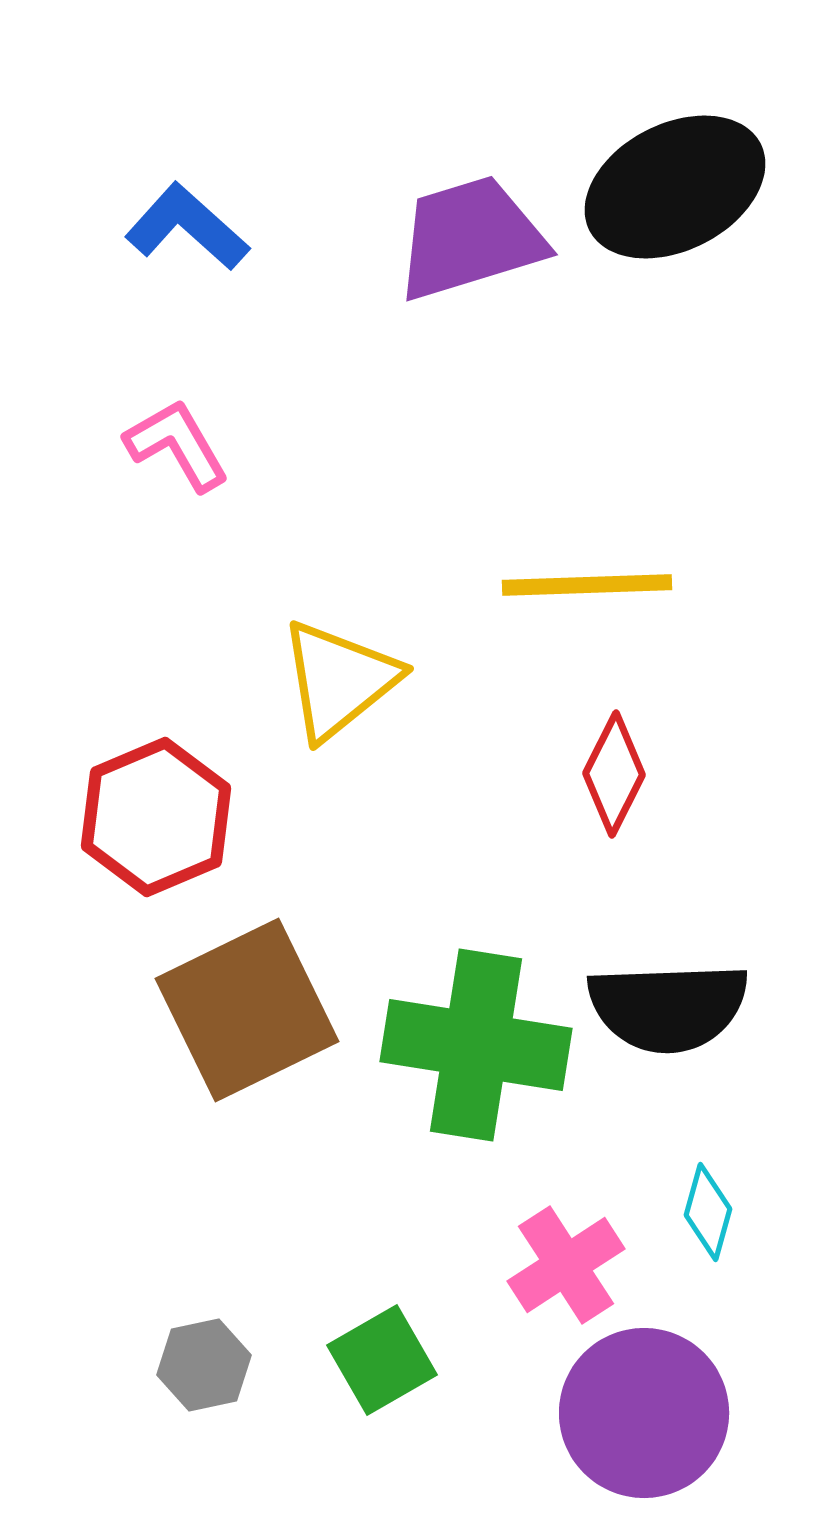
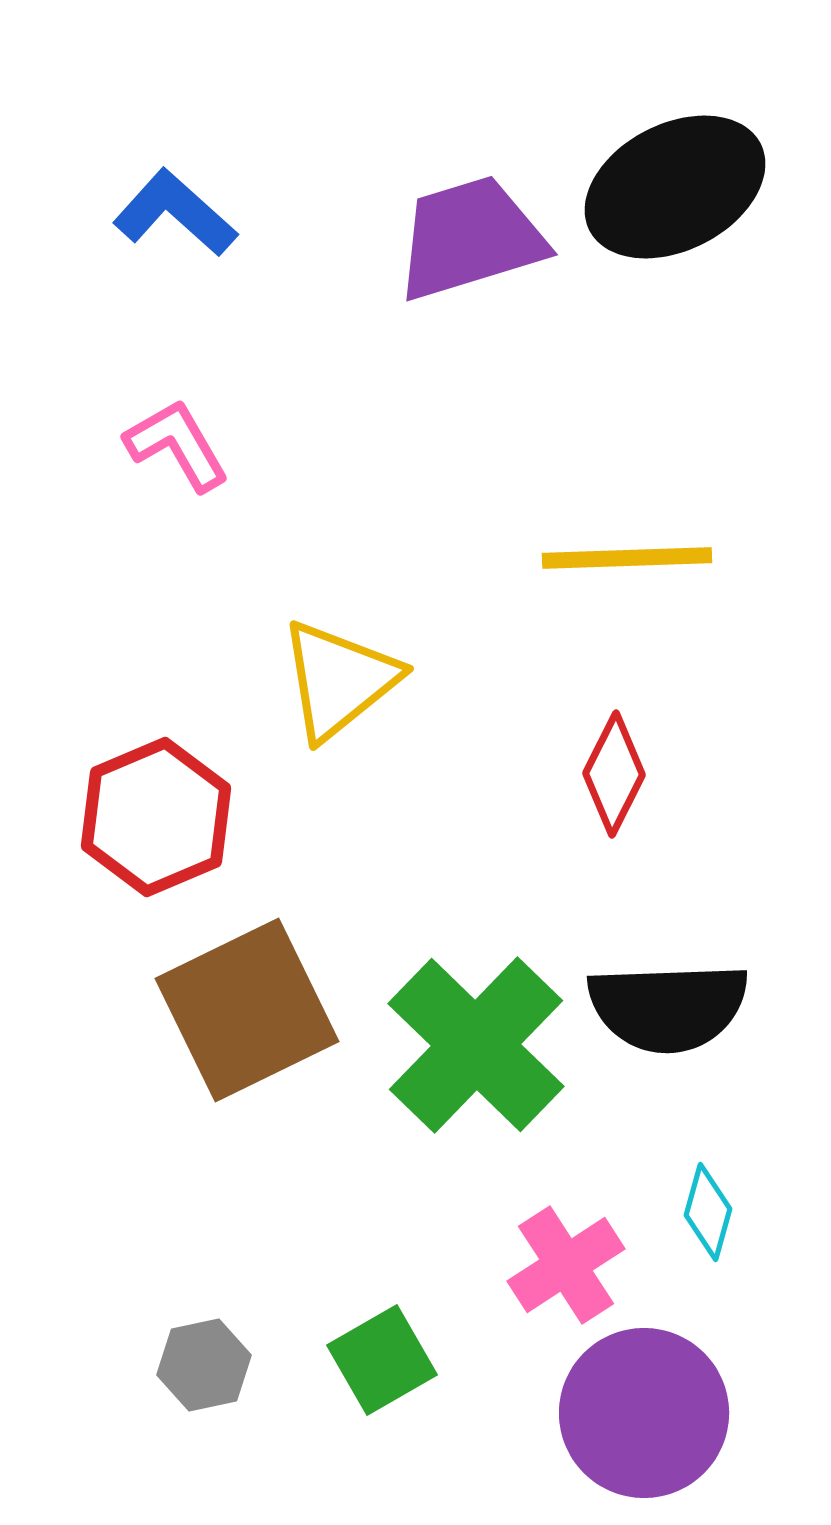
blue L-shape: moved 12 px left, 14 px up
yellow line: moved 40 px right, 27 px up
green cross: rotated 35 degrees clockwise
